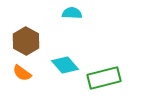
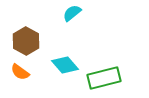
cyan semicircle: rotated 42 degrees counterclockwise
orange semicircle: moved 2 px left, 1 px up
